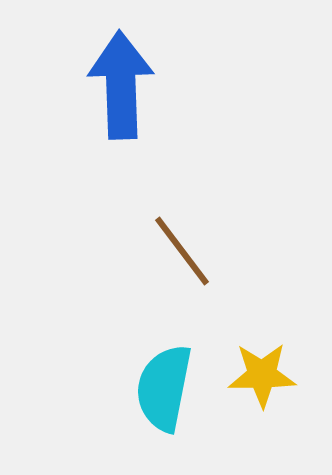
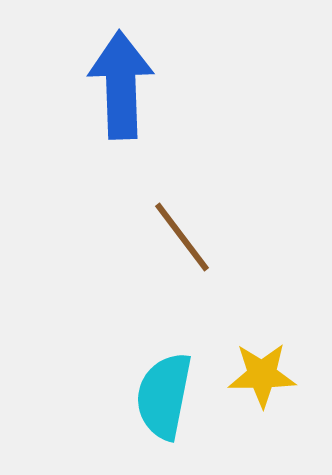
brown line: moved 14 px up
cyan semicircle: moved 8 px down
